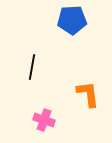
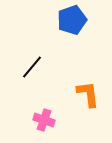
blue pentagon: rotated 16 degrees counterclockwise
black line: rotated 30 degrees clockwise
